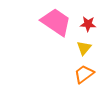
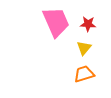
pink trapezoid: rotated 32 degrees clockwise
orange trapezoid: rotated 20 degrees clockwise
